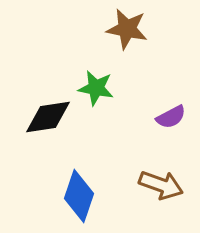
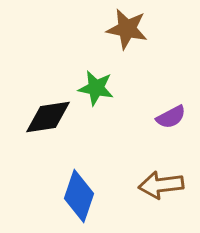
brown arrow: rotated 153 degrees clockwise
